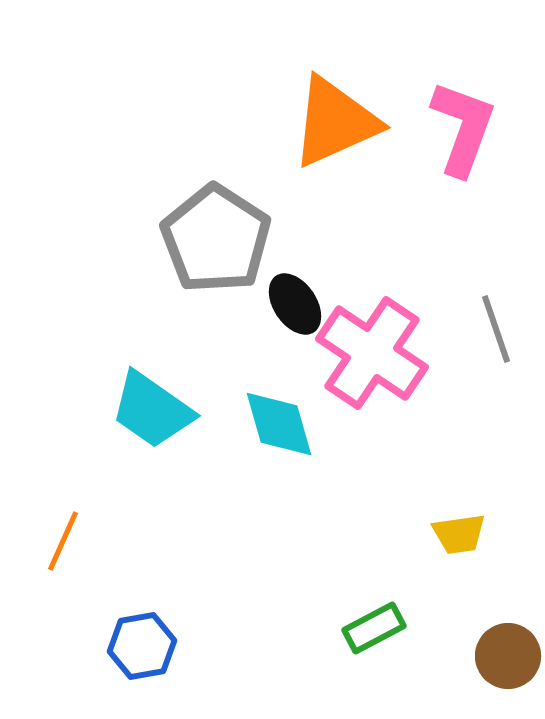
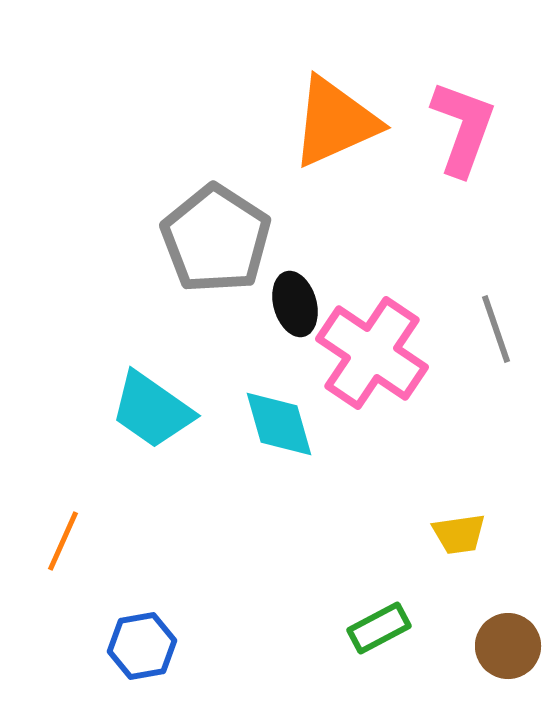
black ellipse: rotated 18 degrees clockwise
green rectangle: moved 5 px right
brown circle: moved 10 px up
